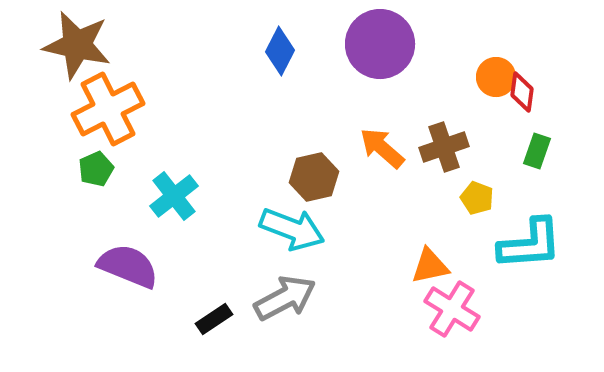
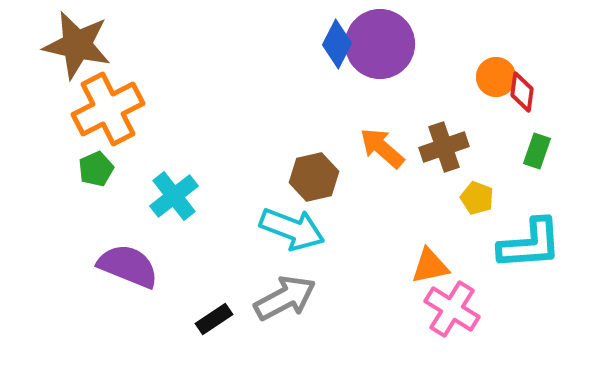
blue diamond: moved 57 px right, 7 px up
